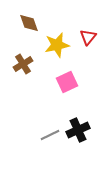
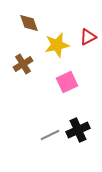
red triangle: rotated 24 degrees clockwise
